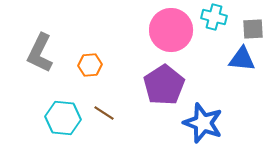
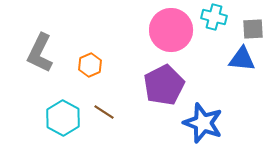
orange hexagon: rotated 20 degrees counterclockwise
purple pentagon: rotated 6 degrees clockwise
brown line: moved 1 px up
cyan hexagon: rotated 24 degrees clockwise
